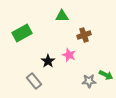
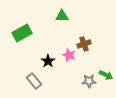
brown cross: moved 9 px down
